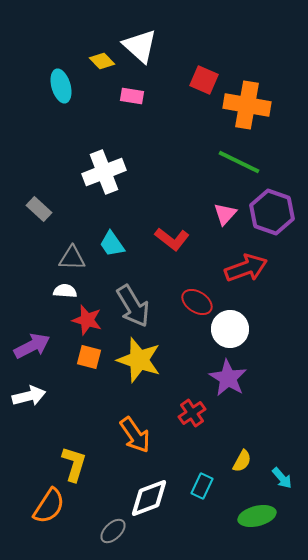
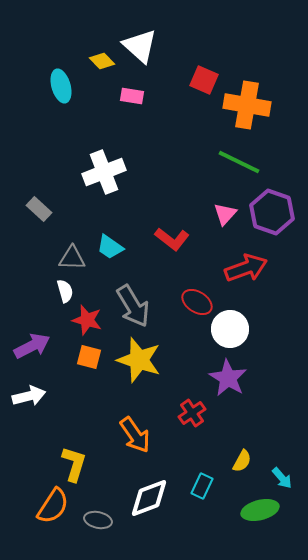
cyan trapezoid: moved 2 px left, 3 px down; rotated 20 degrees counterclockwise
white semicircle: rotated 70 degrees clockwise
orange semicircle: moved 4 px right
green ellipse: moved 3 px right, 6 px up
gray ellipse: moved 15 px left, 11 px up; rotated 56 degrees clockwise
